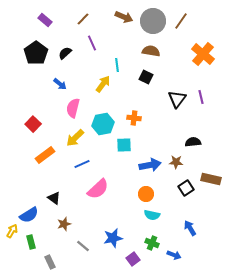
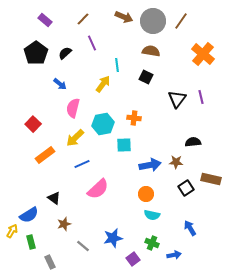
blue arrow at (174, 255): rotated 32 degrees counterclockwise
